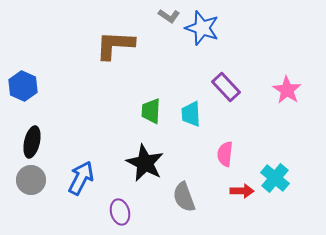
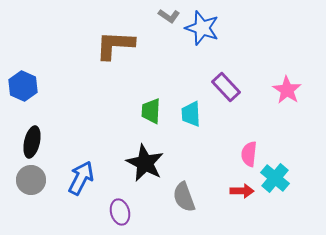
pink semicircle: moved 24 px right
